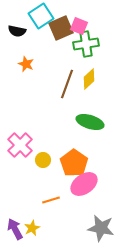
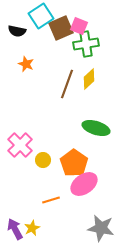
green ellipse: moved 6 px right, 6 px down
